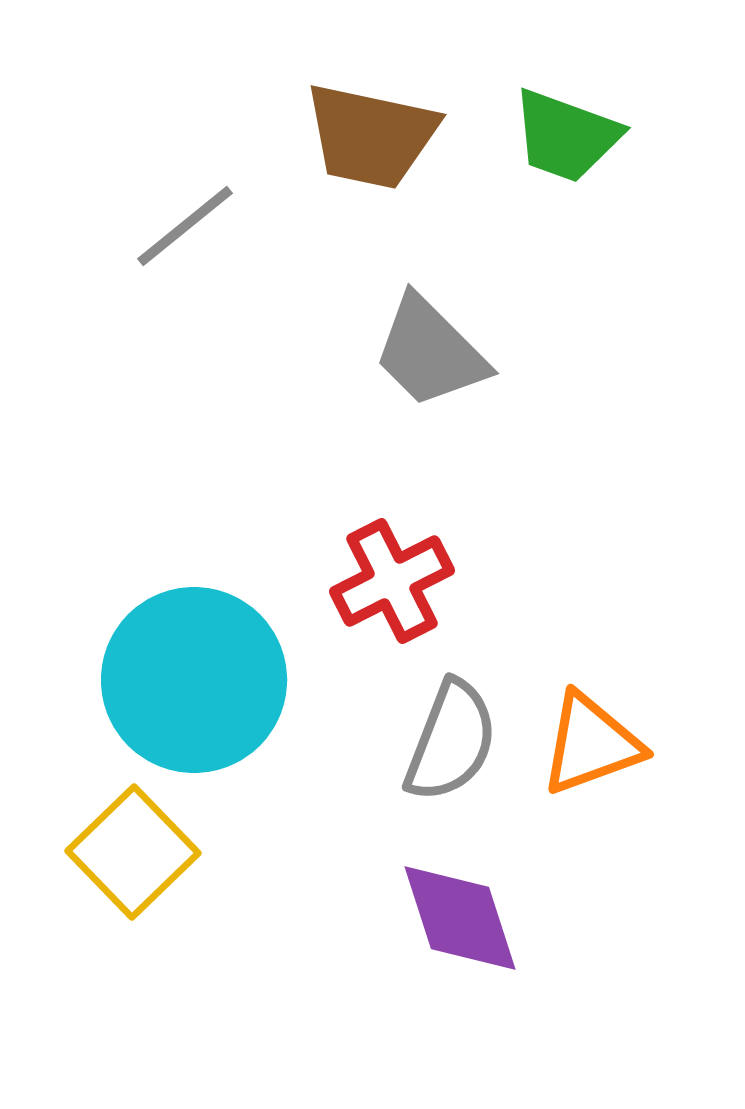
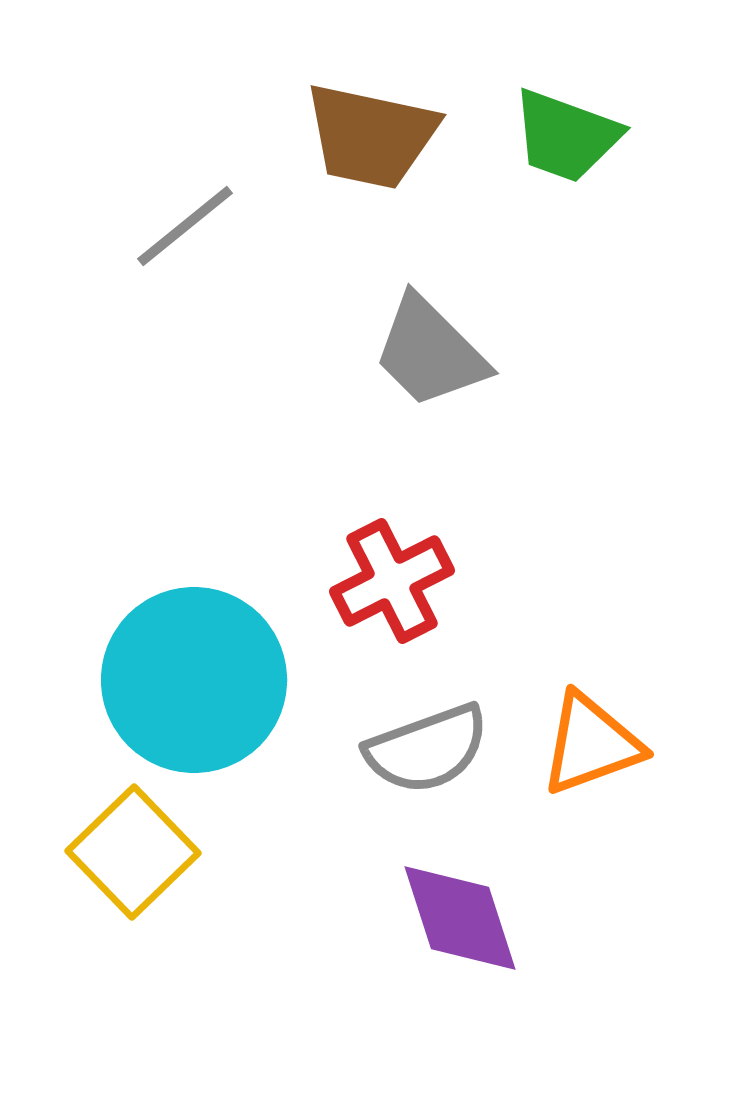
gray semicircle: moved 24 px left, 8 px down; rotated 49 degrees clockwise
